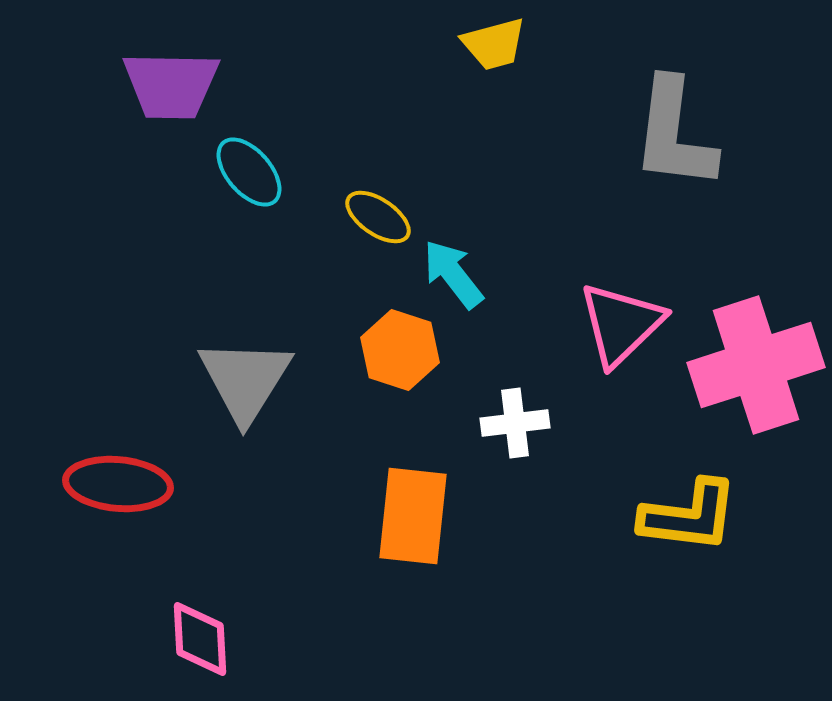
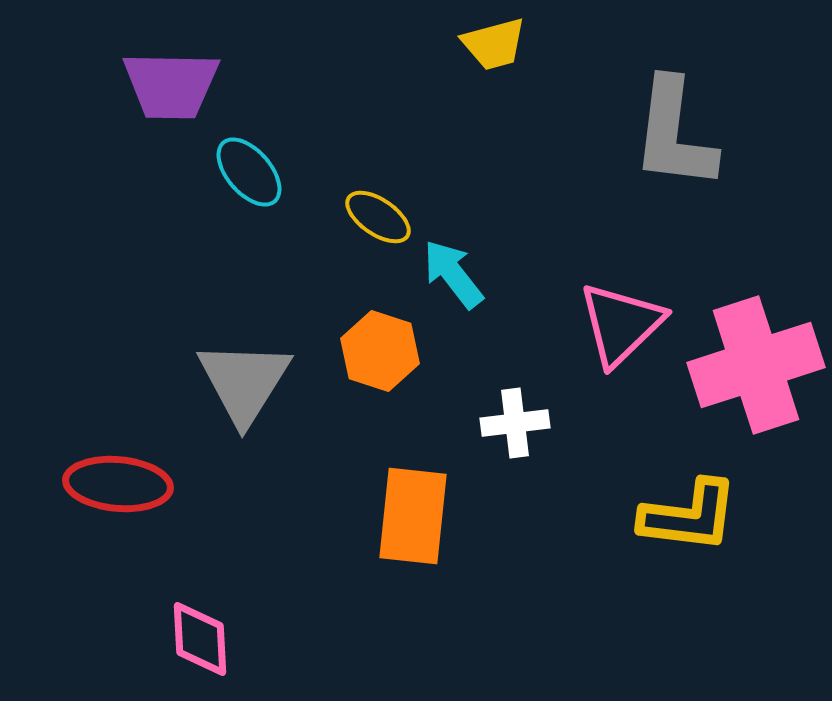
orange hexagon: moved 20 px left, 1 px down
gray triangle: moved 1 px left, 2 px down
